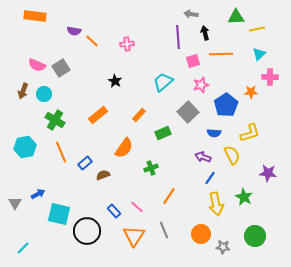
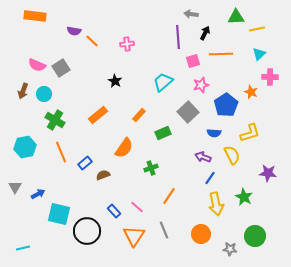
black arrow at (205, 33): rotated 40 degrees clockwise
orange star at (251, 92): rotated 24 degrees clockwise
gray triangle at (15, 203): moved 16 px up
gray star at (223, 247): moved 7 px right, 2 px down
cyan line at (23, 248): rotated 32 degrees clockwise
